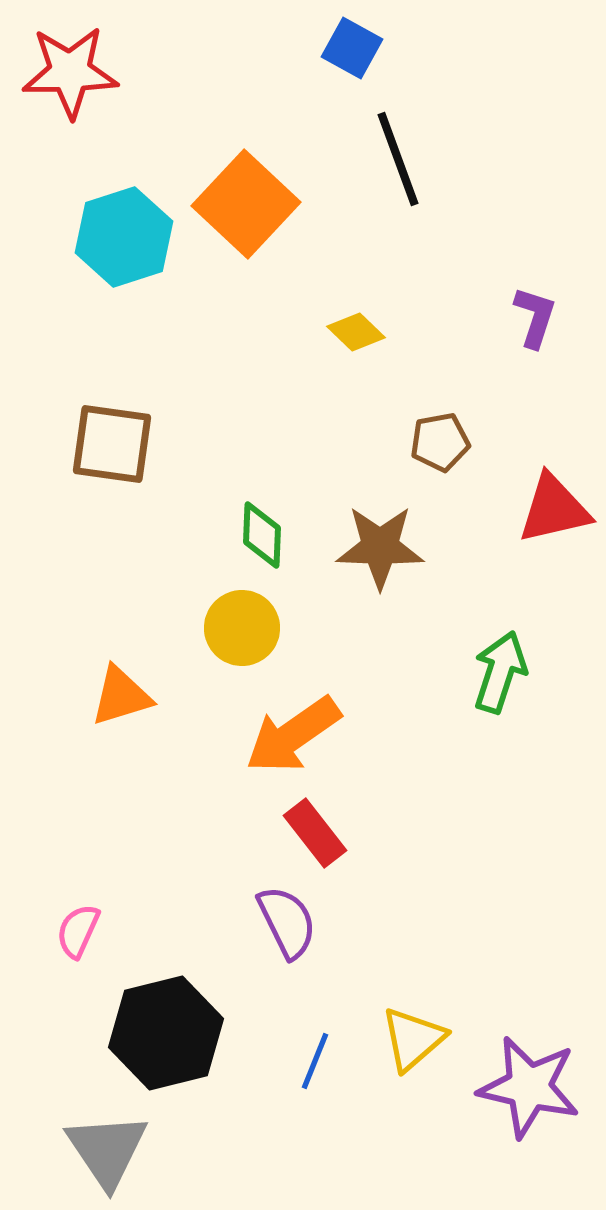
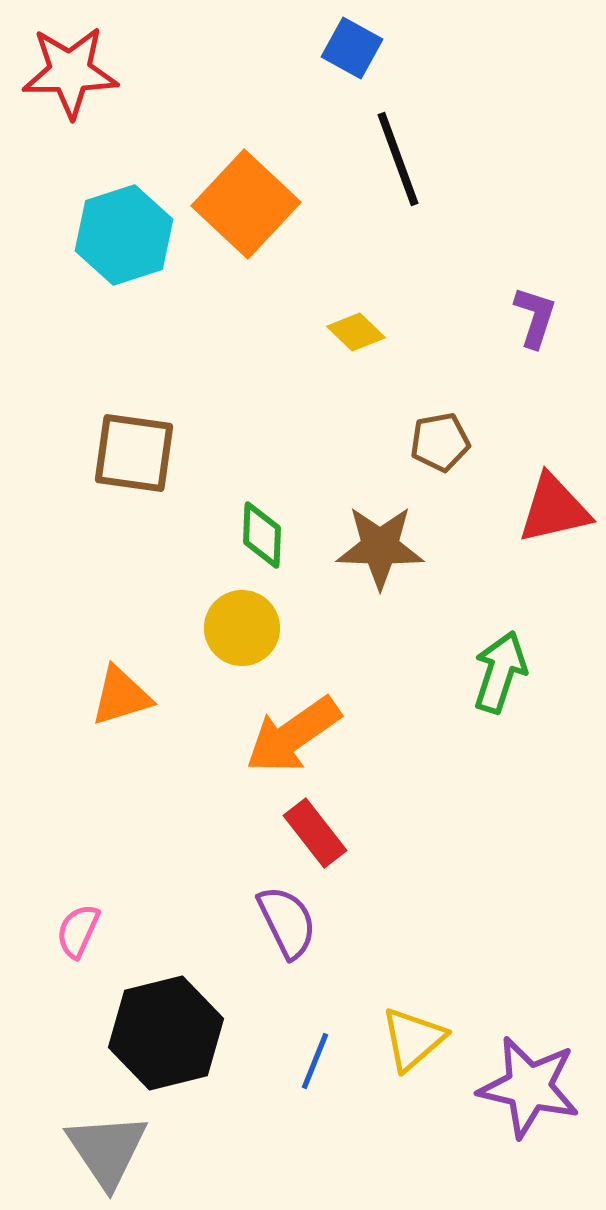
cyan hexagon: moved 2 px up
brown square: moved 22 px right, 9 px down
